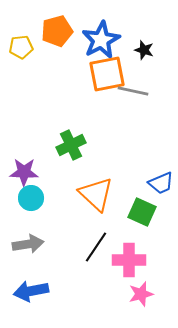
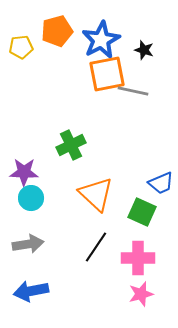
pink cross: moved 9 px right, 2 px up
